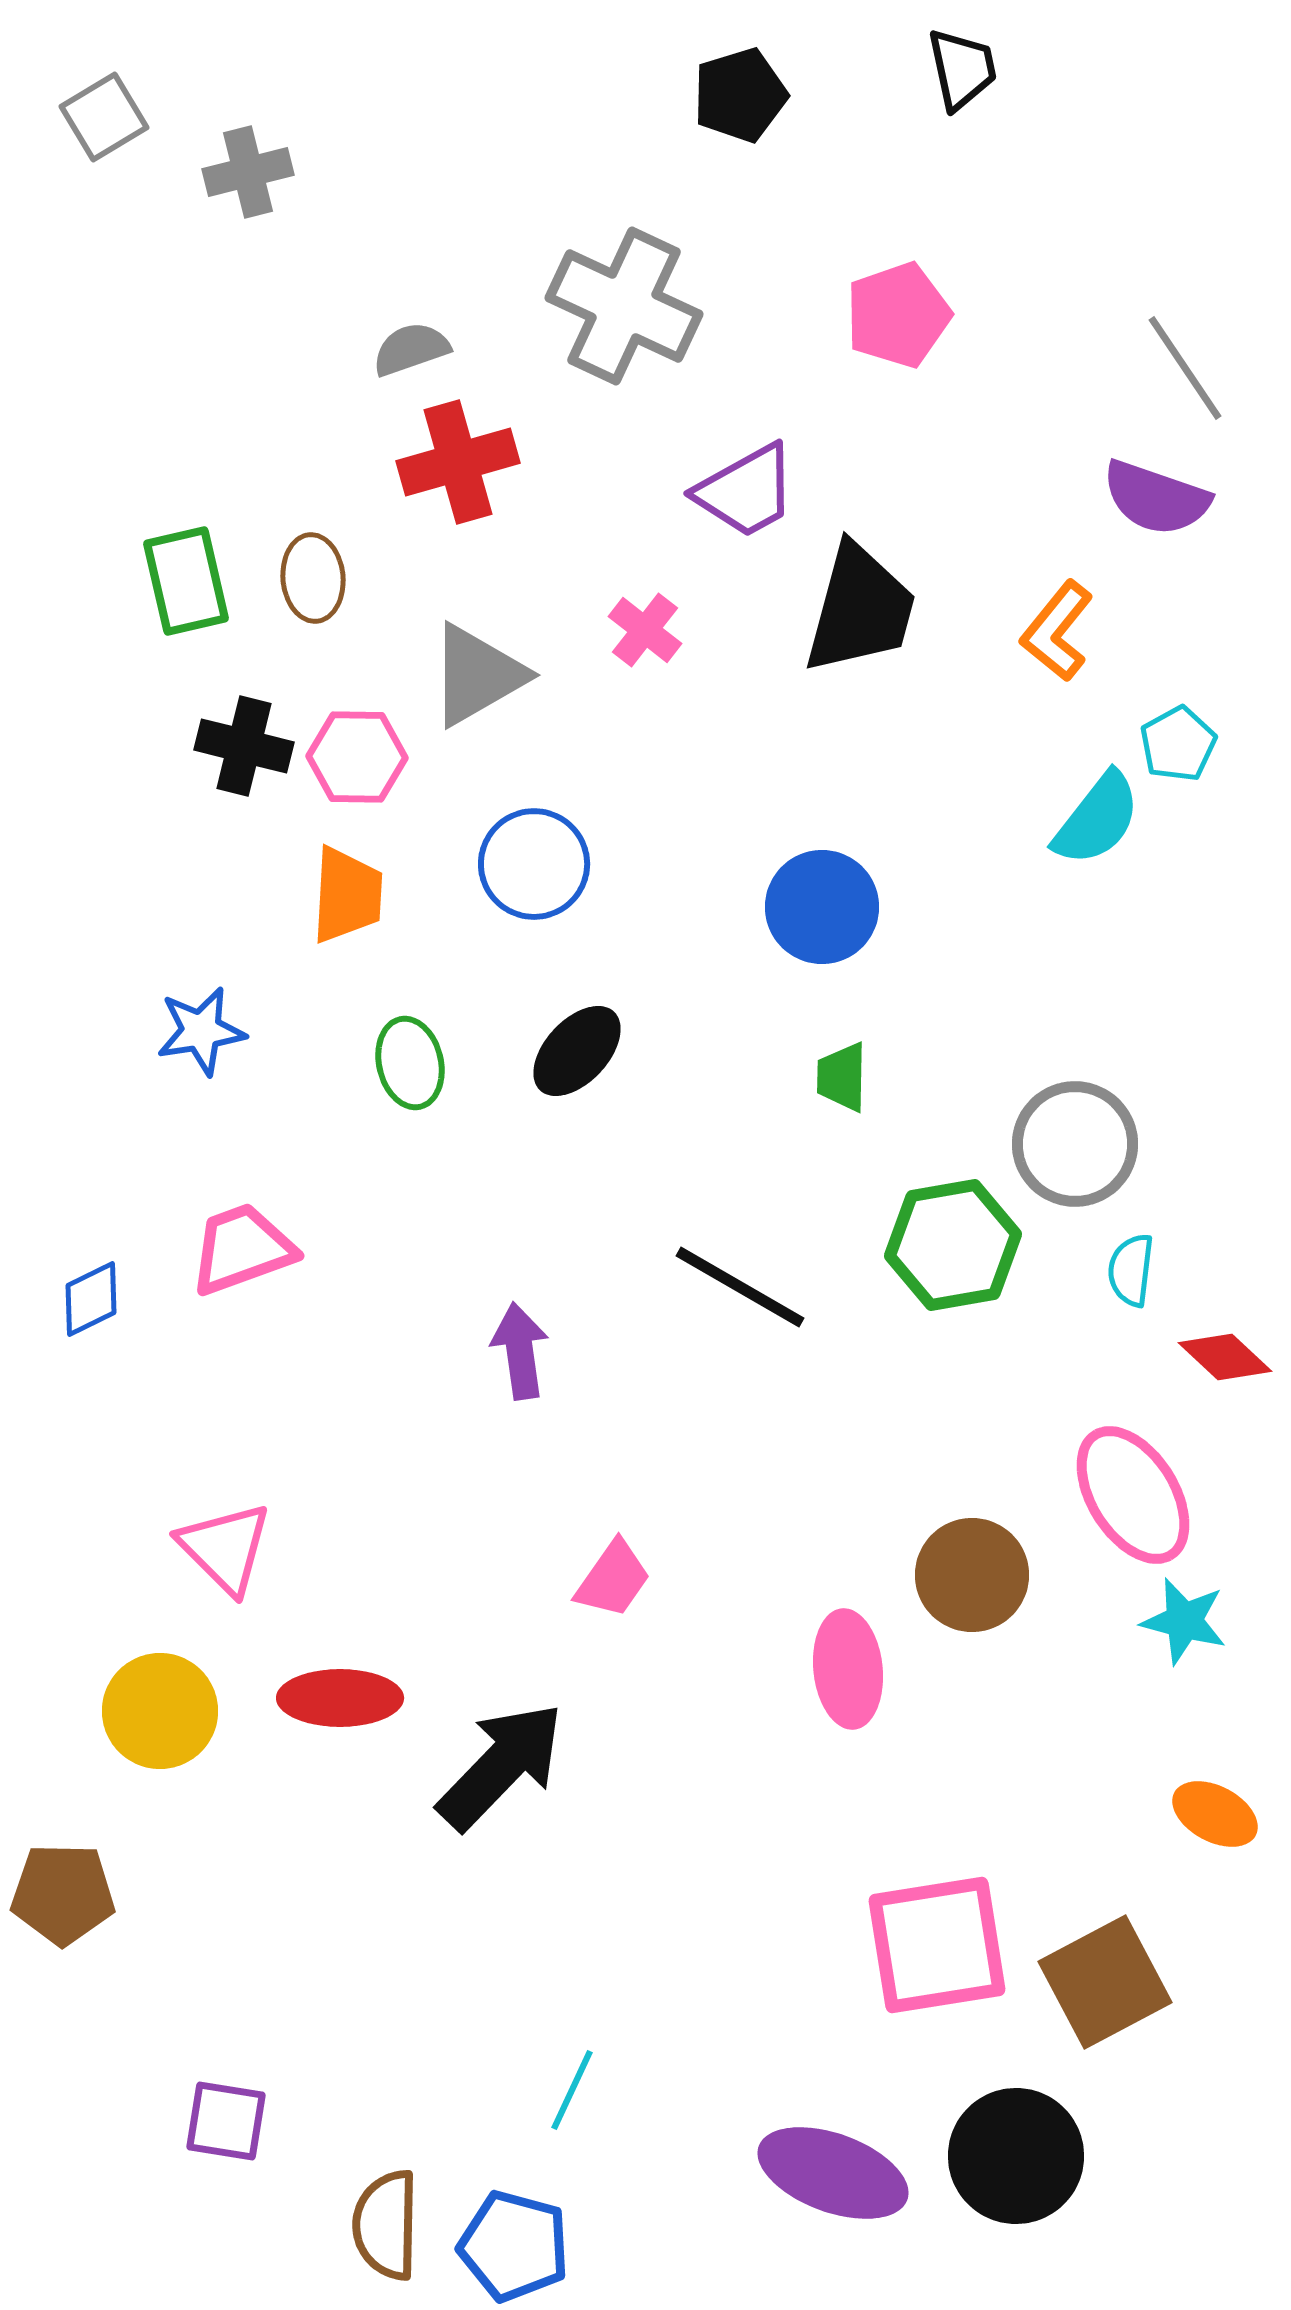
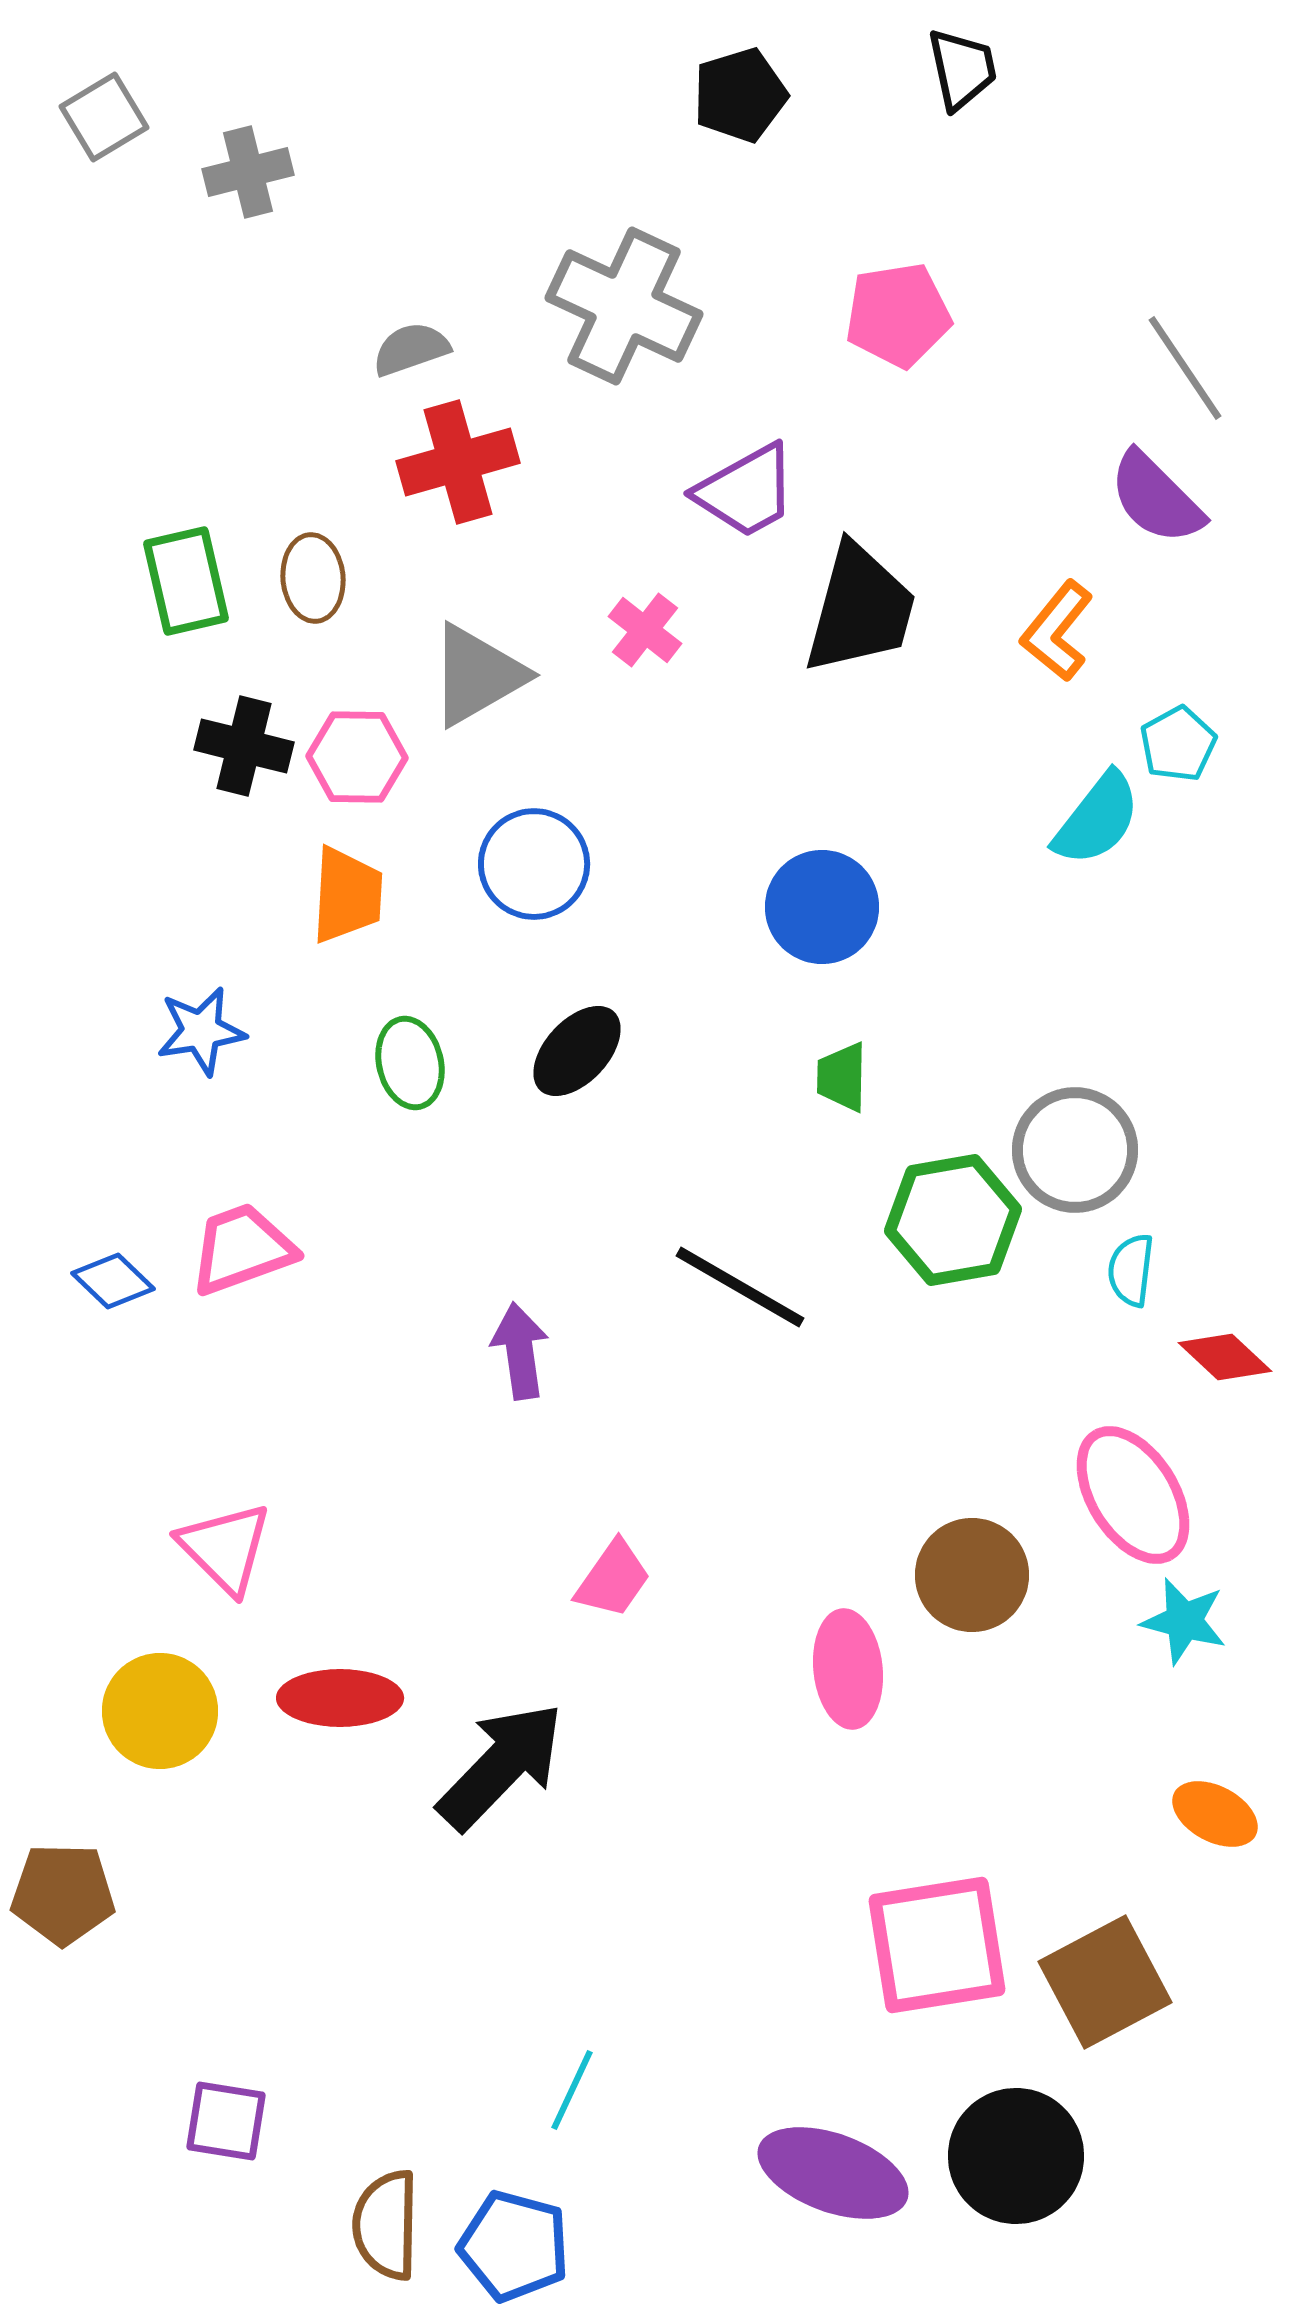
pink pentagon at (898, 315): rotated 10 degrees clockwise
purple semicircle at (1156, 498): rotated 26 degrees clockwise
gray circle at (1075, 1144): moved 6 px down
green hexagon at (953, 1245): moved 25 px up
blue diamond at (91, 1299): moved 22 px right, 18 px up; rotated 70 degrees clockwise
